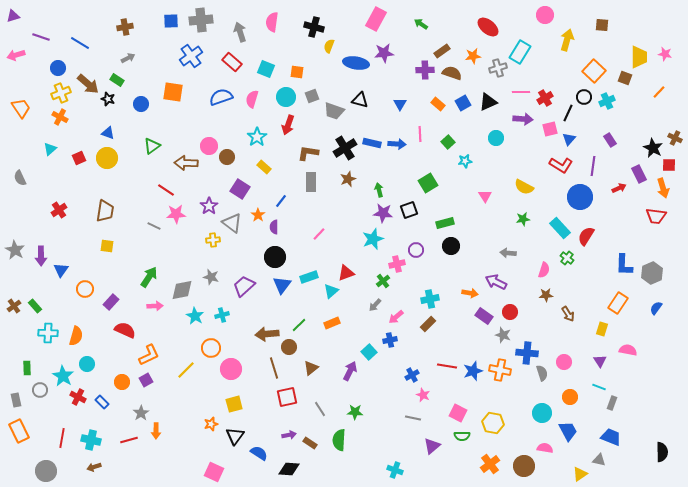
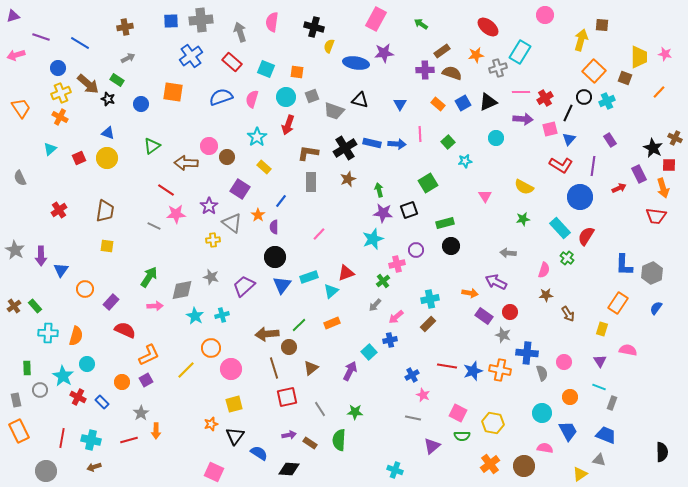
yellow arrow at (567, 40): moved 14 px right
orange star at (473, 56): moved 3 px right, 1 px up
blue trapezoid at (611, 437): moved 5 px left, 2 px up
